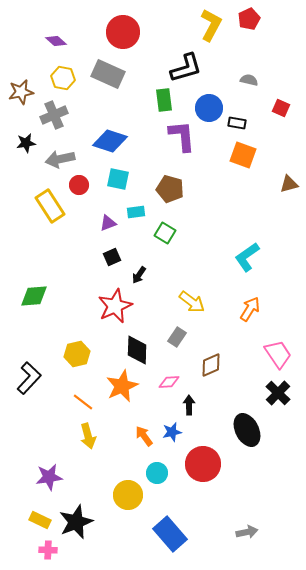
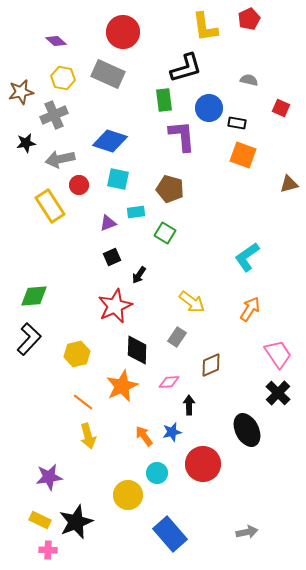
yellow L-shape at (211, 25): moved 6 px left, 2 px down; rotated 144 degrees clockwise
black L-shape at (29, 378): moved 39 px up
